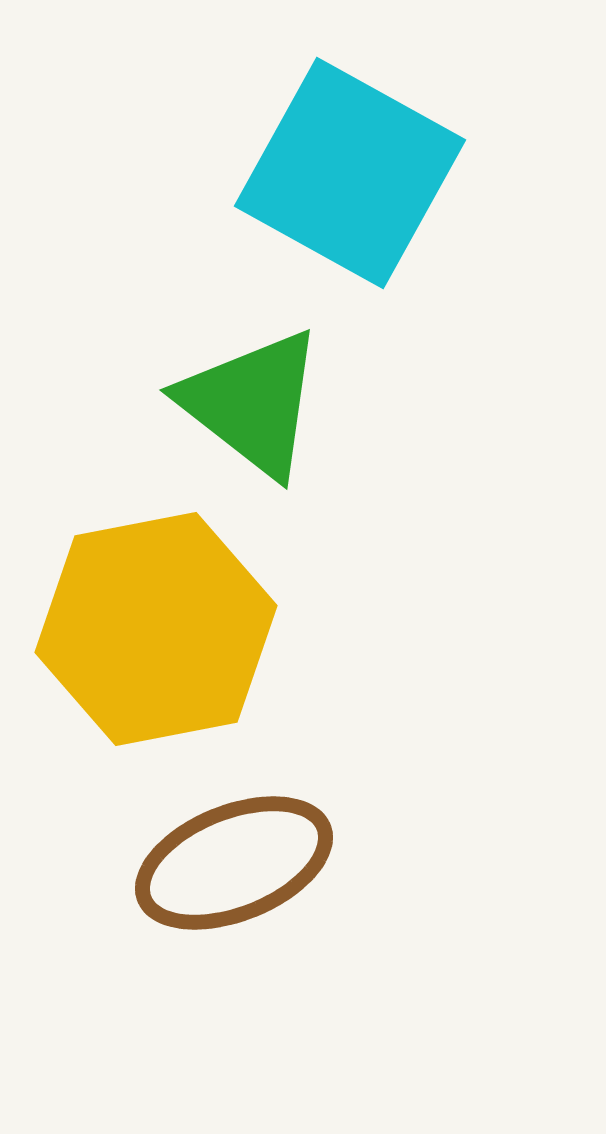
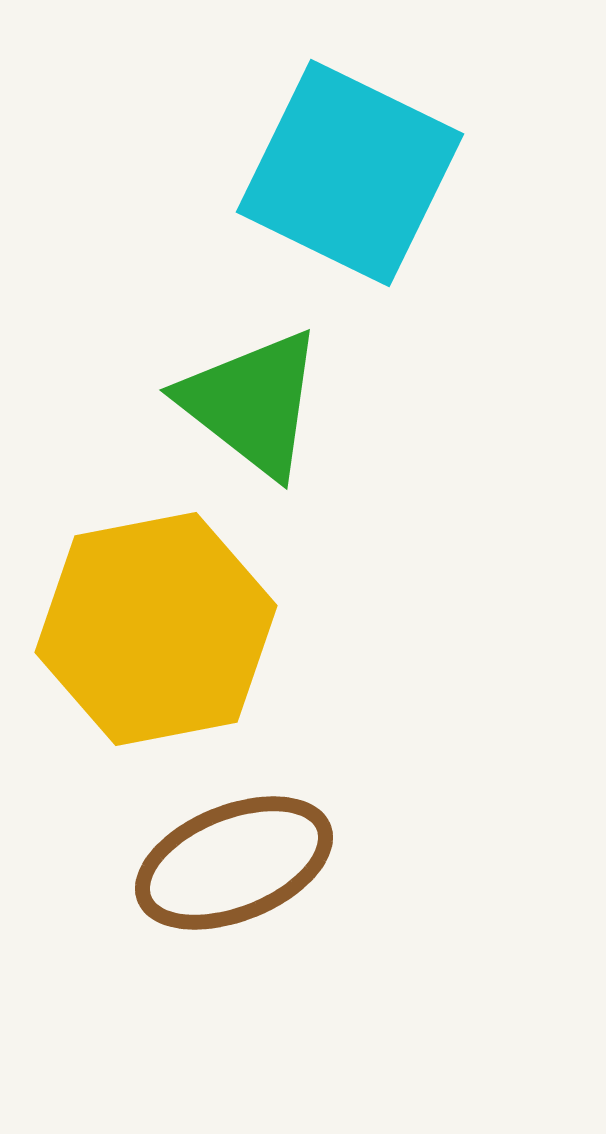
cyan square: rotated 3 degrees counterclockwise
